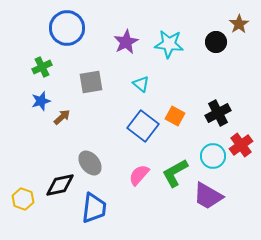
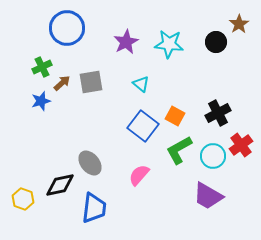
brown arrow: moved 34 px up
green L-shape: moved 4 px right, 23 px up
